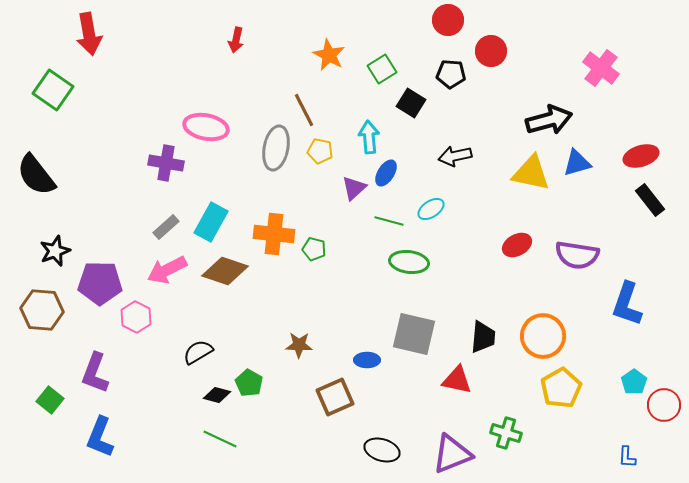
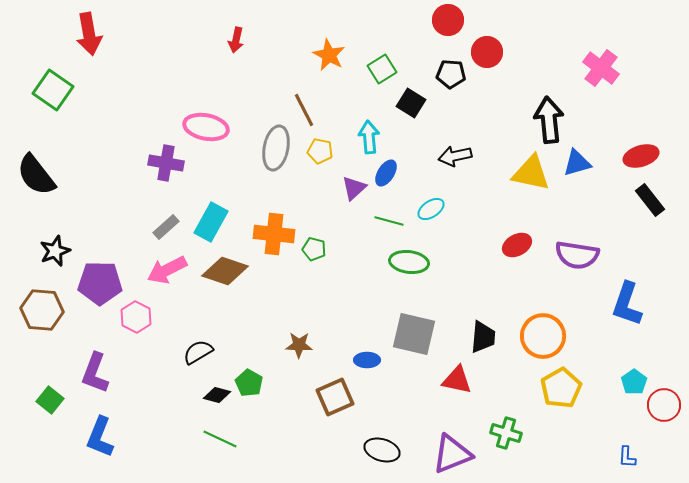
red circle at (491, 51): moved 4 px left, 1 px down
black arrow at (549, 120): rotated 81 degrees counterclockwise
